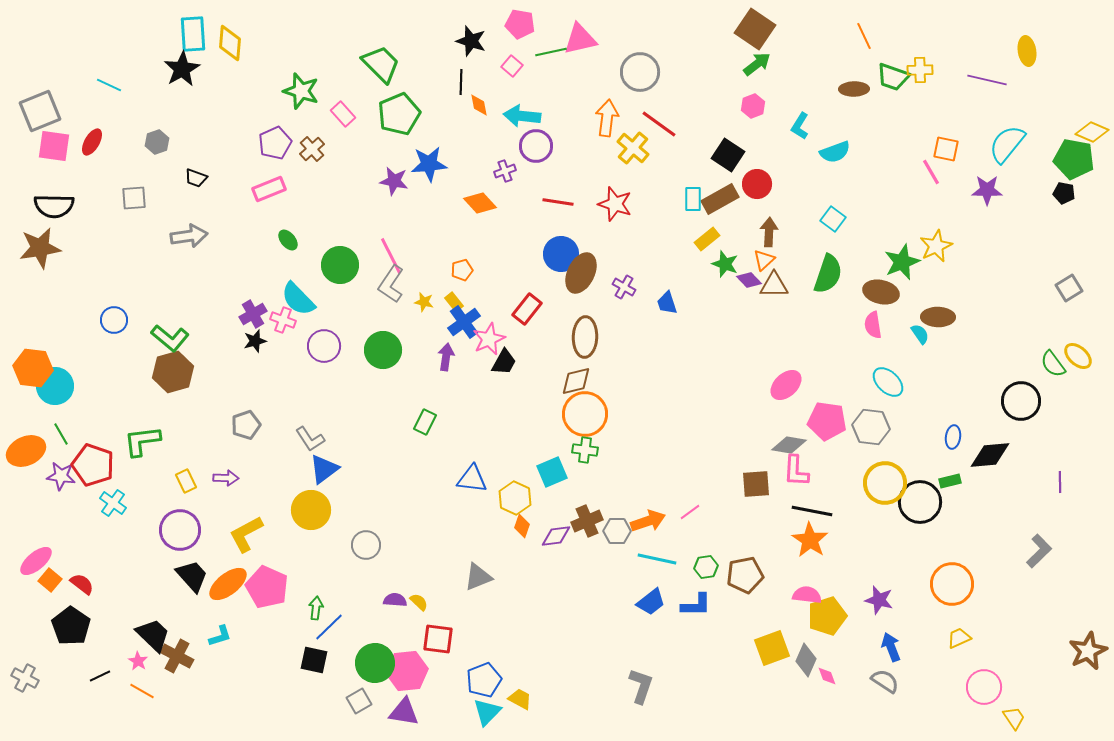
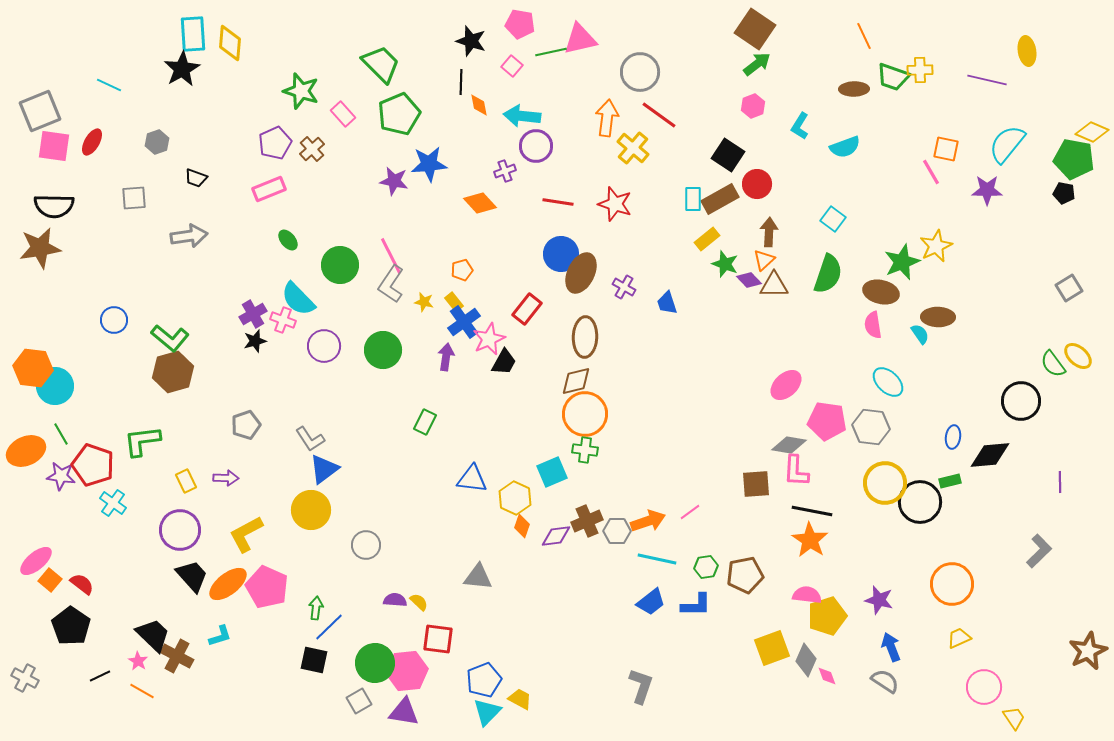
red line at (659, 124): moved 9 px up
cyan semicircle at (835, 152): moved 10 px right, 5 px up
gray triangle at (478, 577): rotated 28 degrees clockwise
